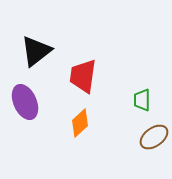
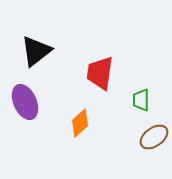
red trapezoid: moved 17 px right, 3 px up
green trapezoid: moved 1 px left
